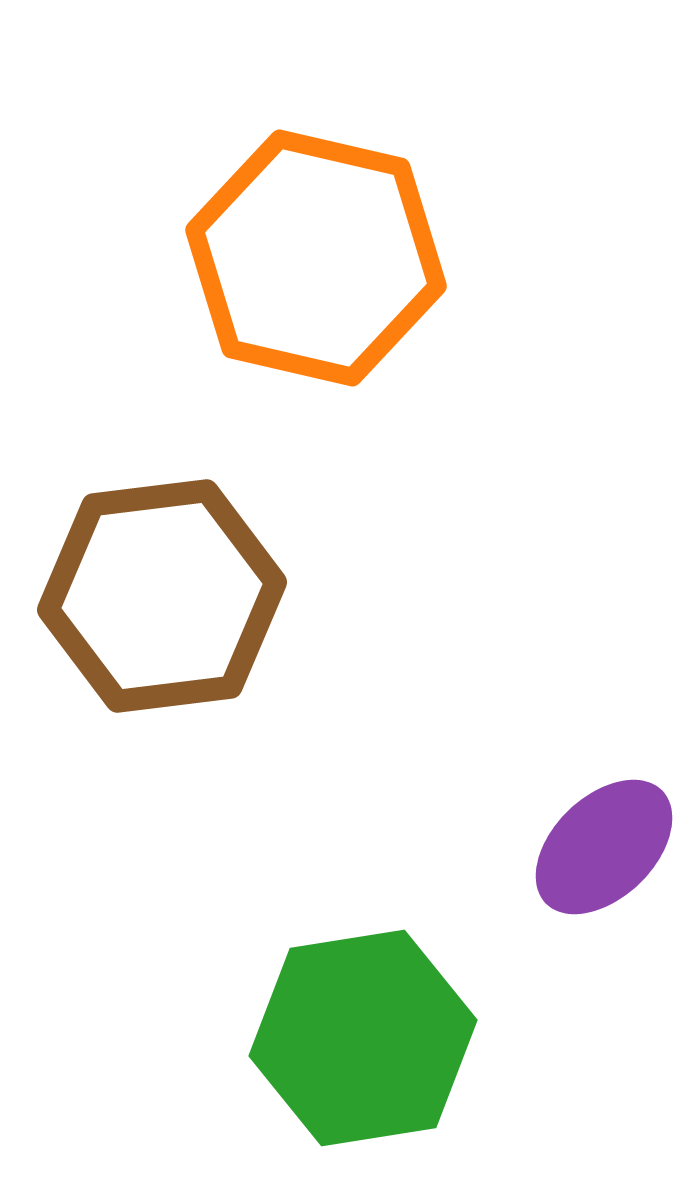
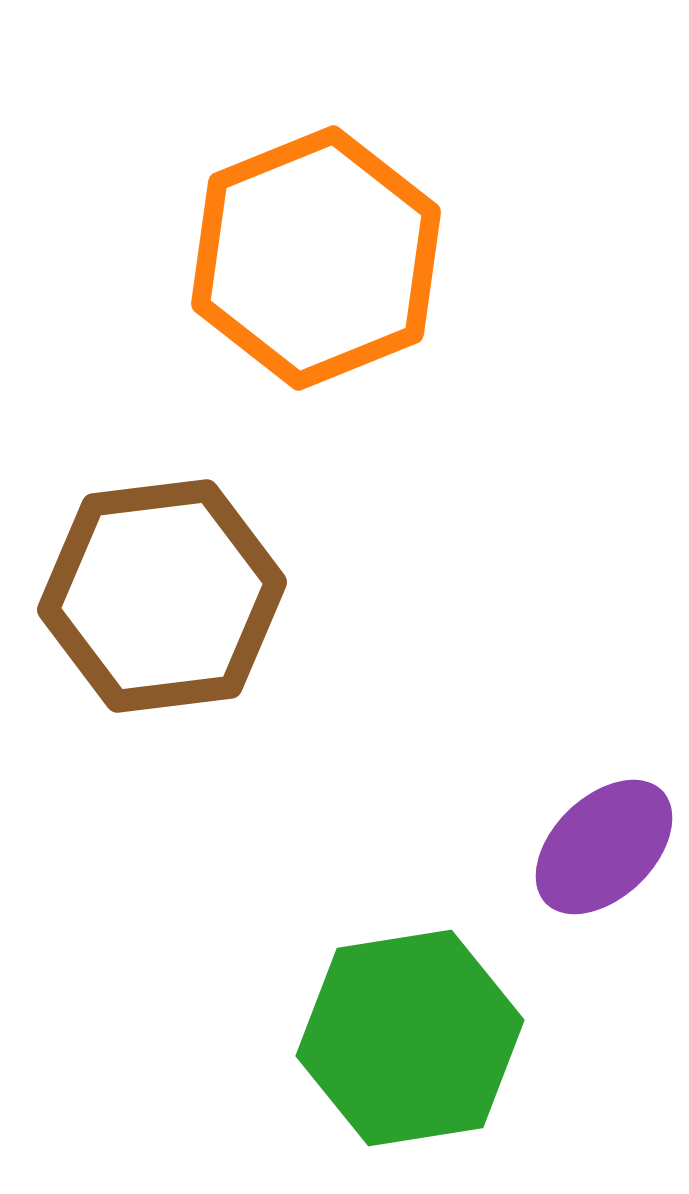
orange hexagon: rotated 25 degrees clockwise
green hexagon: moved 47 px right
